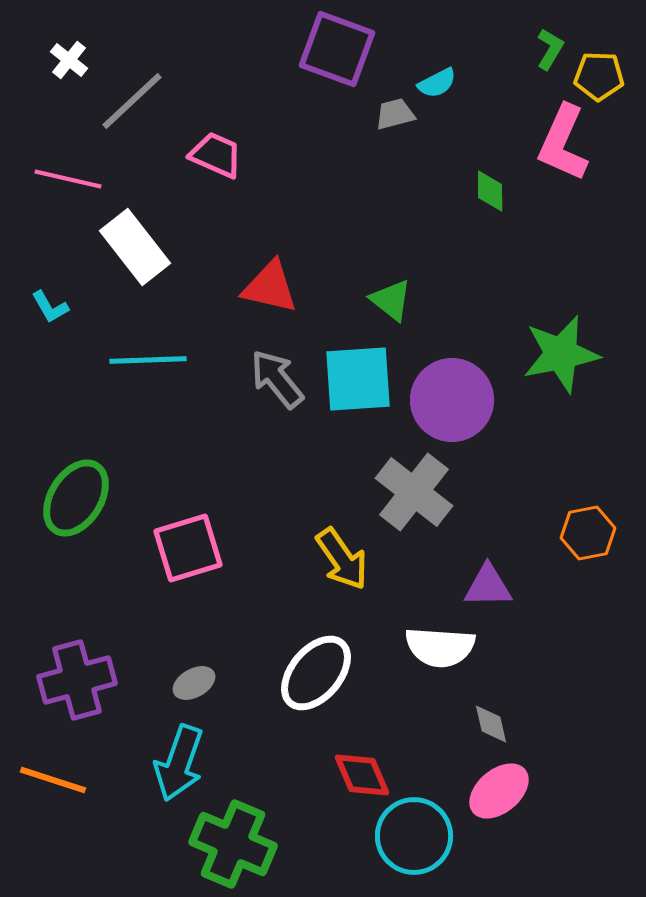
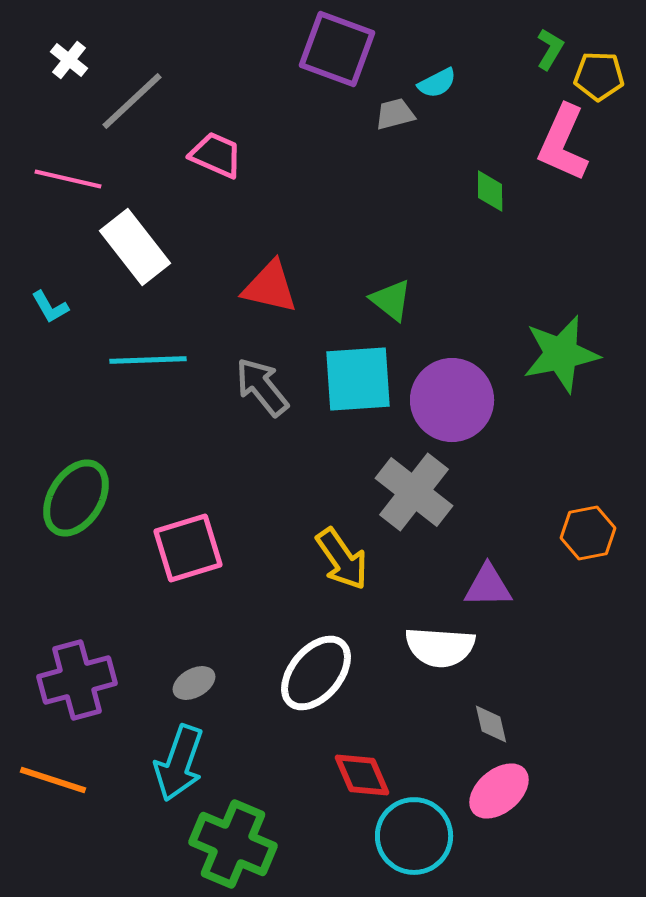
gray arrow: moved 15 px left, 8 px down
